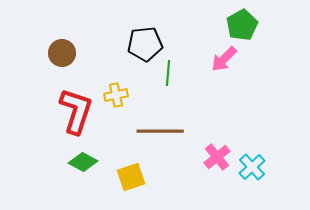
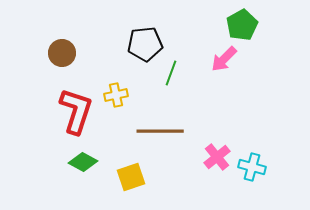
green line: moved 3 px right; rotated 15 degrees clockwise
cyan cross: rotated 32 degrees counterclockwise
